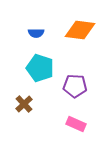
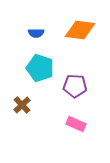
brown cross: moved 2 px left, 1 px down
